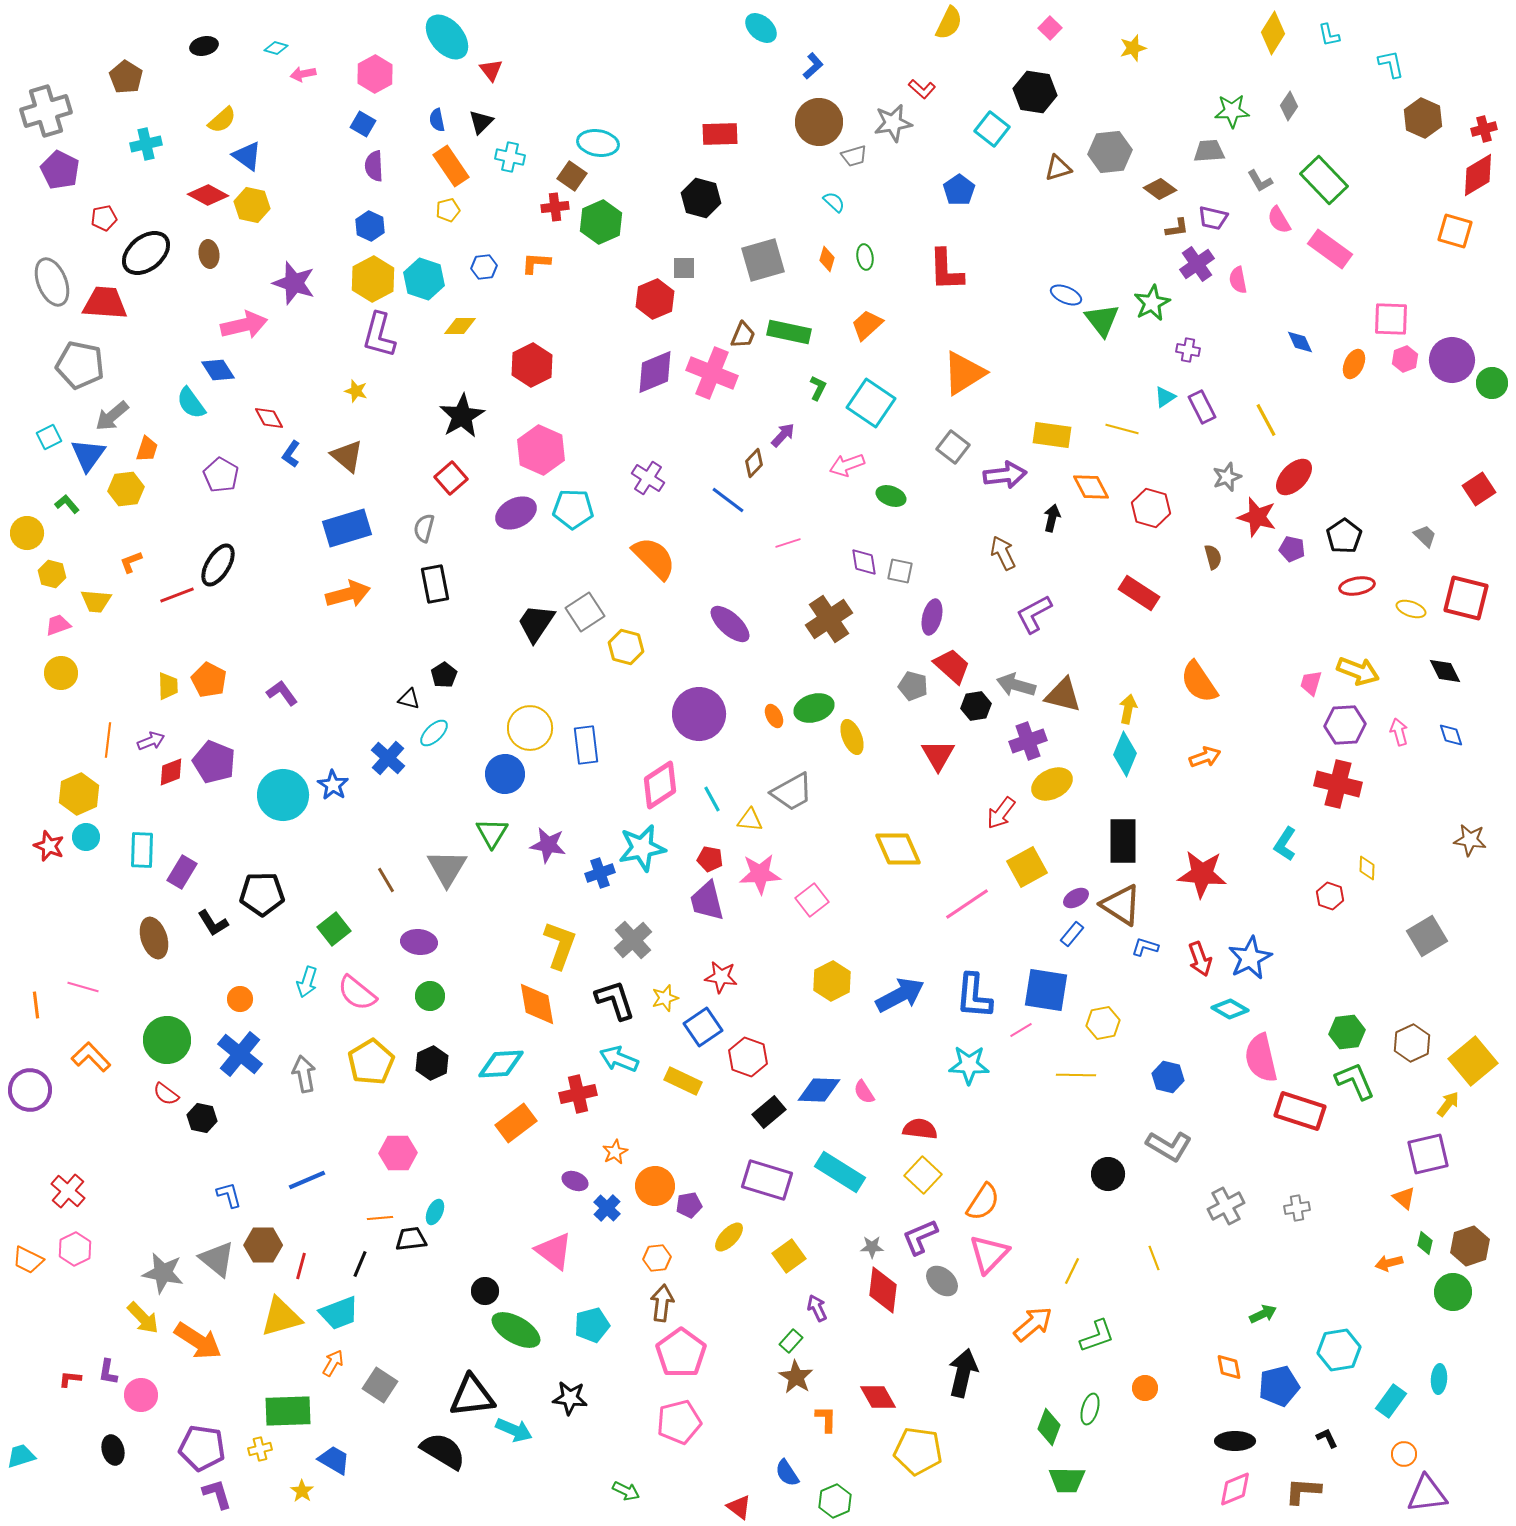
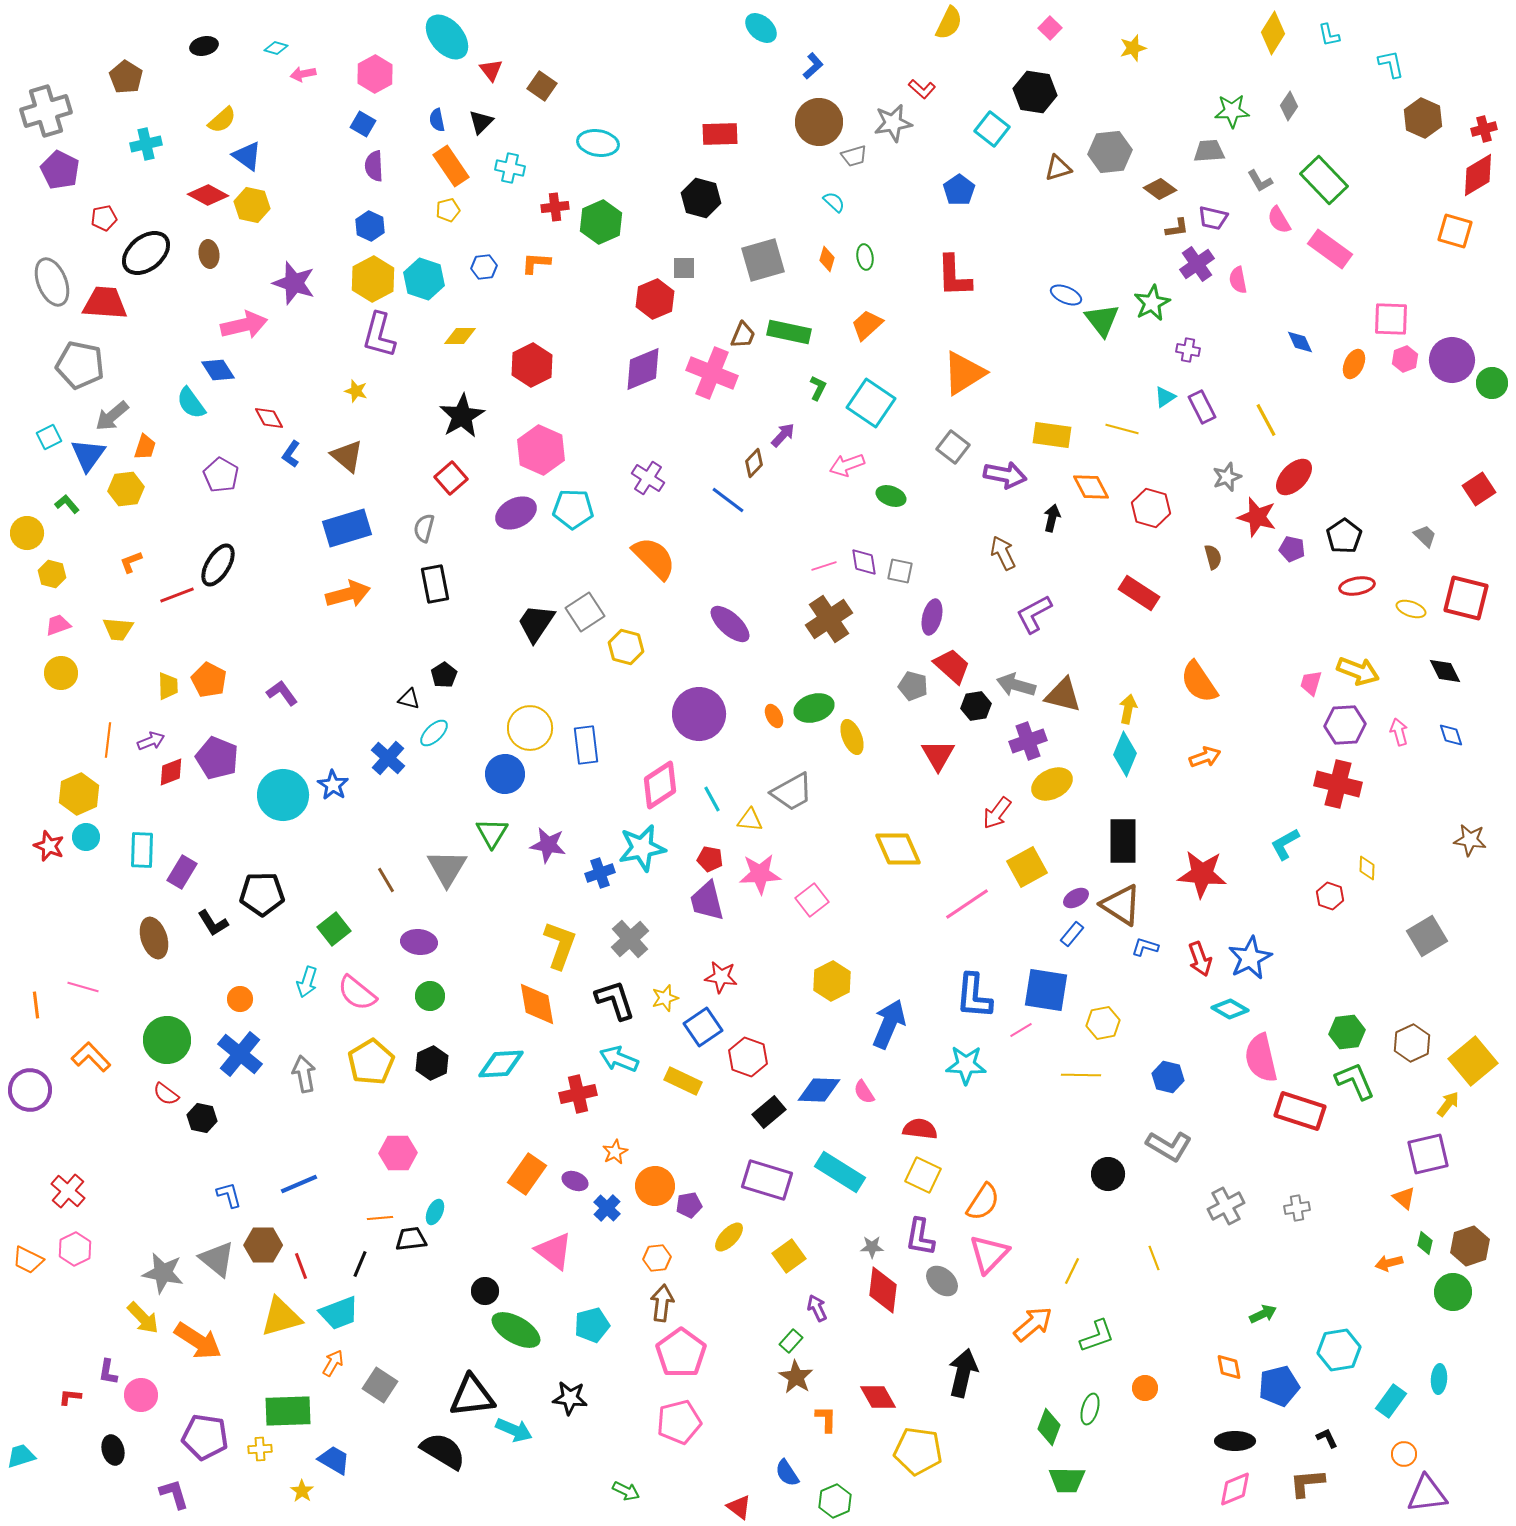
cyan cross at (510, 157): moved 11 px down
brown square at (572, 176): moved 30 px left, 90 px up
red L-shape at (946, 270): moved 8 px right, 6 px down
yellow diamond at (460, 326): moved 10 px down
purple diamond at (655, 372): moved 12 px left, 3 px up
orange trapezoid at (147, 449): moved 2 px left, 2 px up
purple arrow at (1005, 475): rotated 18 degrees clockwise
pink line at (788, 543): moved 36 px right, 23 px down
yellow trapezoid at (96, 601): moved 22 px right, 28 px down
purple pentagon at (214, 762): moved 3 px right, 4 px up
red arrow at (1001, 813): moved 4 px left
cyan L-shape at (1285, 844): rotated 28 degrees clockwise
gray cross at (633, 940): moved 3 px left, 1 px up
blue arrow at (900, 995): moved 11 px left, 29 px down; rotated 39 degrees counterclockwise
cyan star at (969, 1065): moved 3 px left
yellow line at (1076, 1075): moved 5 px right
orange rectangle at (516, 1123): moved 11 px right, 51 px down; rotated 18 degrees counterclockwise
yellow square at (923, 1175): rotated 18 degrees counterclockwise
blue line at (307, 1180): moved 8 px left, 4 px down
purple L-shape at (920, 1237): rotated 57 degrees counterclockwise
red line at (301, 1266): rotated 36 degrees counterclockwise
red L-shape at (70, 1379): moved 18 px down
purple pentagon at (202, 1448): moved 3 px right, 11 px up
yellow cross at (260, 1449): rotated 10 degrees clockwise
brown L-shape at (1303, 1491): moved 4 px right, 8 px up; rotated 9 degrees counterclockwise
purple L-shape at (217, 1494): moved 43 px left
